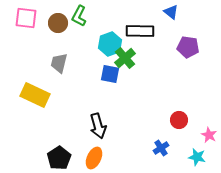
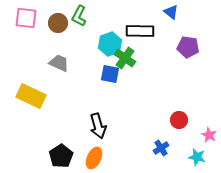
green cross: rotated 15 degrees counterclockwise
gray trapezoid: rotated 100 degrees clockwise
yellow rectangle: moved 4 px left, 1 px down
black pentagon: moved 2 px right, 2 px up
